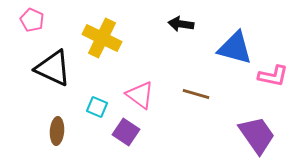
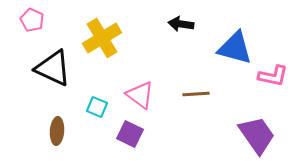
yellow cross: rotated 33 degrees clockwise
brown line: rotated 20 degrees counterclockwise
purple square: moved 4 px right, 2 px down; rotated 8 degrees counterclockwise
